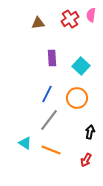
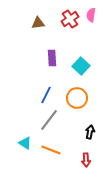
blue line: moved 1 px left, 1 px down
red arrow: rotated 32 degrees counterclockwise
